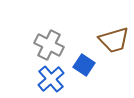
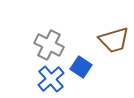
blue square: moved 3 px left, 2 px down
